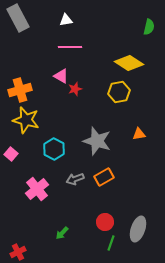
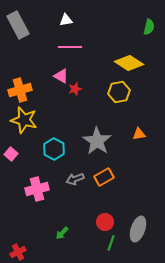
gray rectangle: moved 7 px down
yellow star: moved 2 px left
gray star: rotated 16 degrees clockwise
pink cross: rotated 25 degrees clockwise
